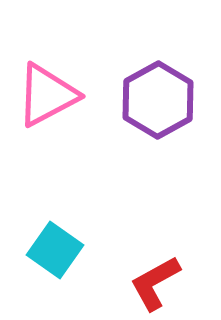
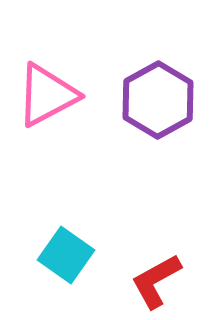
cyan square: moved 11 px right, 5 px down
red L-shape: moved 1 px right, 2 px up
